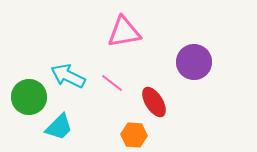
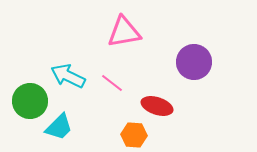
green circle: moved 1 px right, 4 px down
red ellipse: moved 3 px right, 4 px down; rotated 40 degrees counterclockwise
